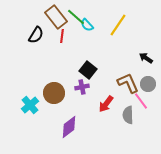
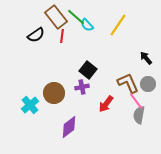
black semicircle: rotated 24 degrees clockwise
black arrow: rotated 16 degrees clockwise
pink line: moved 5 px left
gray semicircle: moved 11 px right; rotated 12 degrees clockwise
